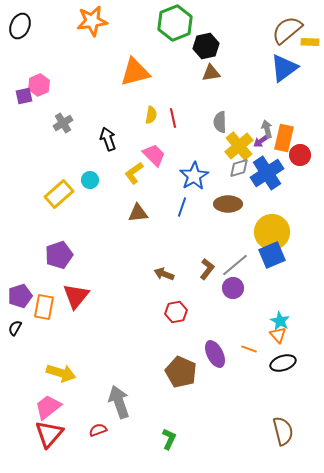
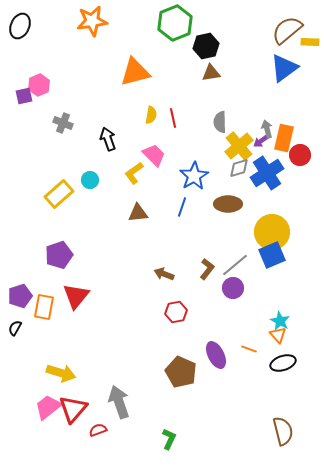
gray cross at (63, 123): rotated 36 degrees counterclockwise
purple ellipse at (215, 354): moved 1 px right, 1 px down
red triangle at (49, 434): moved 24 px right, 25 px up
